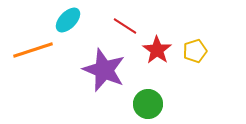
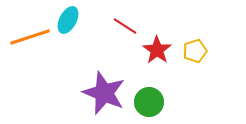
cyan ellipse: rotated 16 degrees counterclockwise
orange line: moved 3 px left, 13 px up
purple star: moved 23 px down
green circle: moved 1 px right, 2 px up
